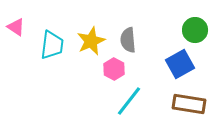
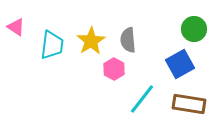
green circle: moved 1 px left, 1 px up
yellow star: rotated 8 degrees counterclockwise
cyan line: moved 13 px right, 2 px up
